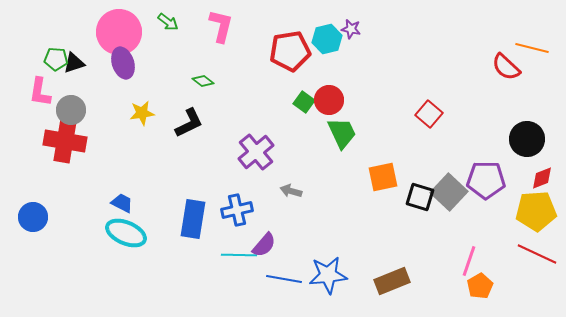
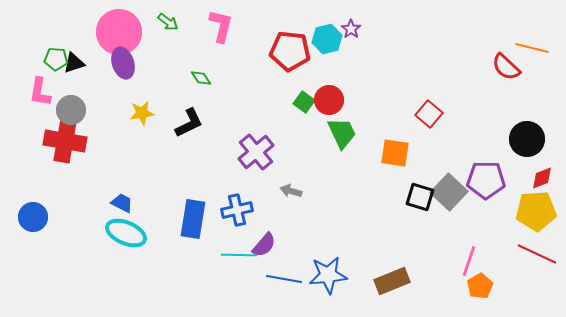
purple star at (351, 29): rotated 24 degrees clockwise
red pentagon at (290, 51): rotated 15 degrees clockwise
green diamond at (203, 81): moved 2 px left, 3 px up; rotated 20 degrees clockwise
orange square at (383, 177): moved 12 px right, 24 px up; rotated 20 degrees clockwise
